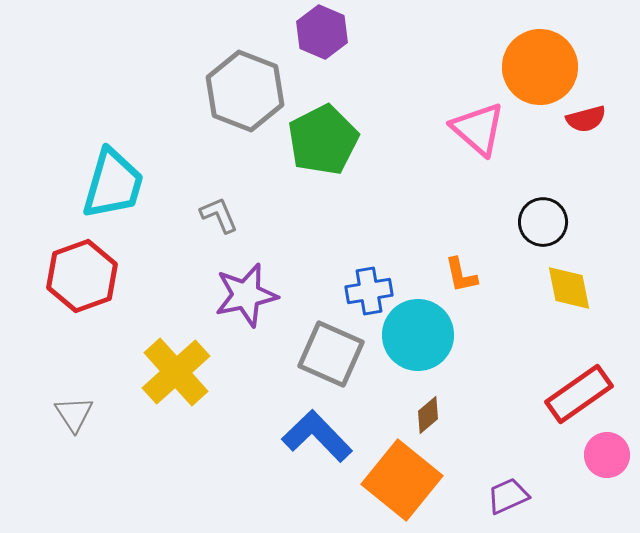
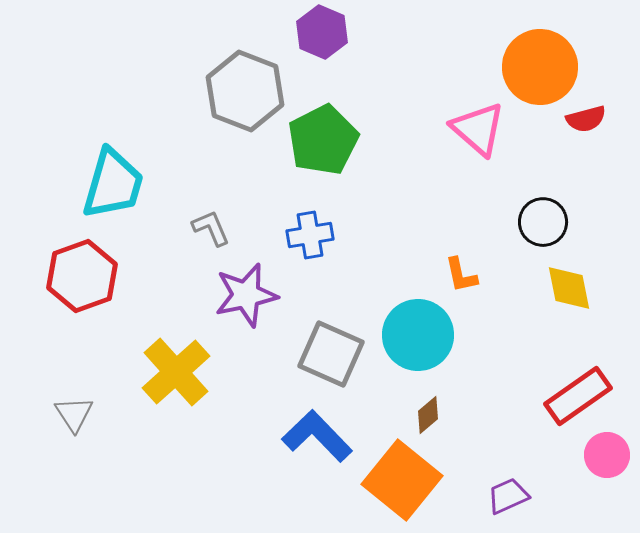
gray L-shape: moved 8 px left, 13 px down
blue cross: moved 59 px left, 56 px up
red rectangle: moved 1 px left, 2 px down
